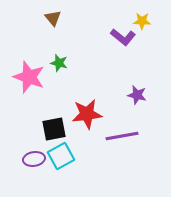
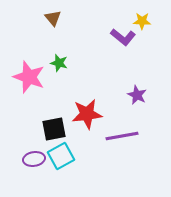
purple star: rotated 12 degrees clockwise
